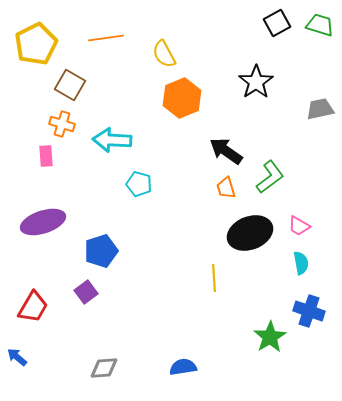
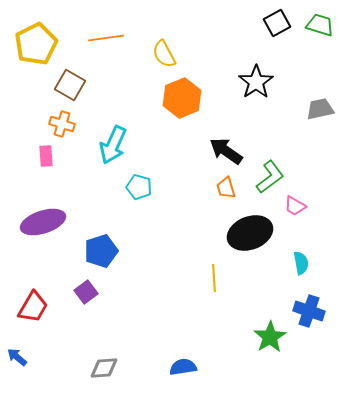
cyan arrow: moved 1 px right, 5 px down; rotated 69 degrees counterclockwise
cyan pentagon: moved 3 px down
pink trapezoid: moved 4 px left, 20 px up
